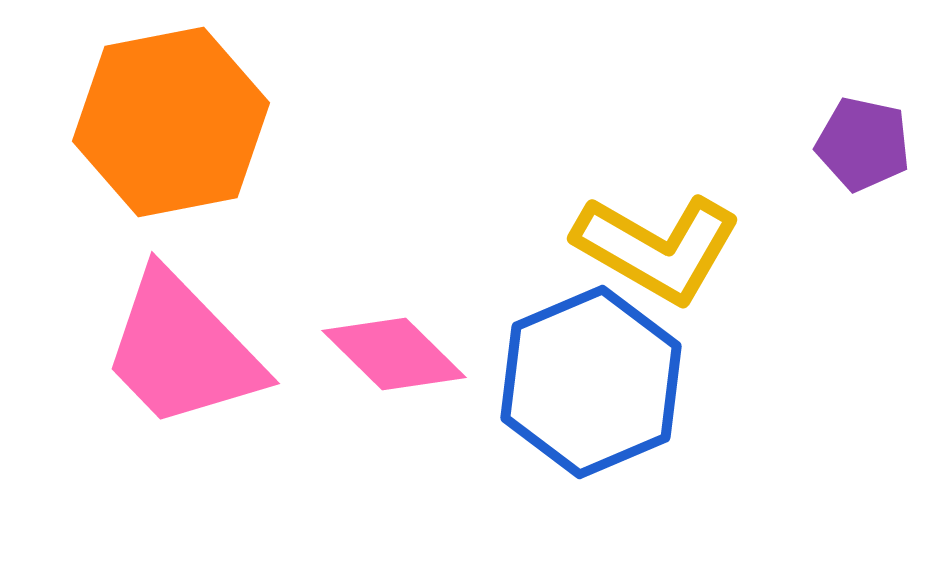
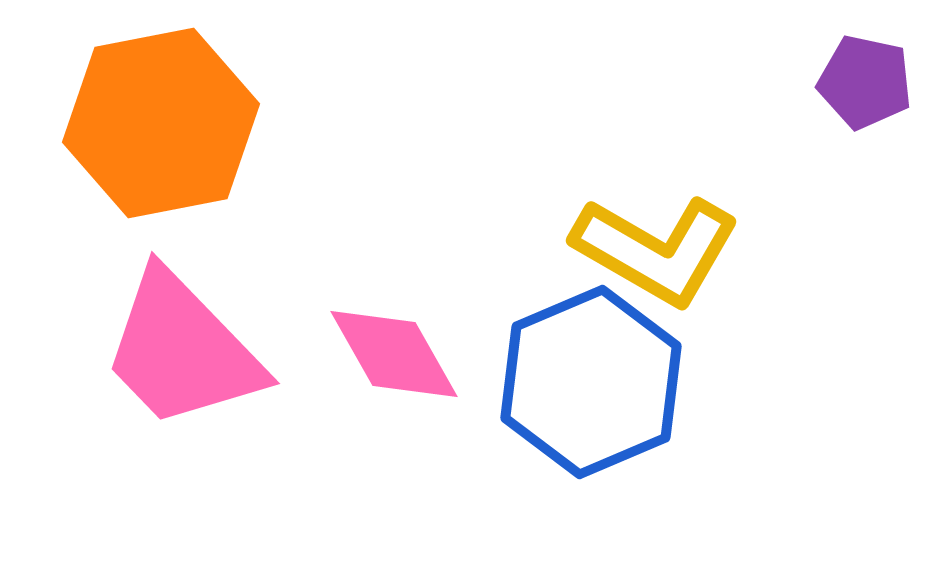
orange hexagon: moved 10 px left, 1 px down
purple pentagon: moved 2 px right, 62 px up
yellow L-shape: moved 1 px left, 2 px down
pink diamond: rotated 16 degrees clockwise
